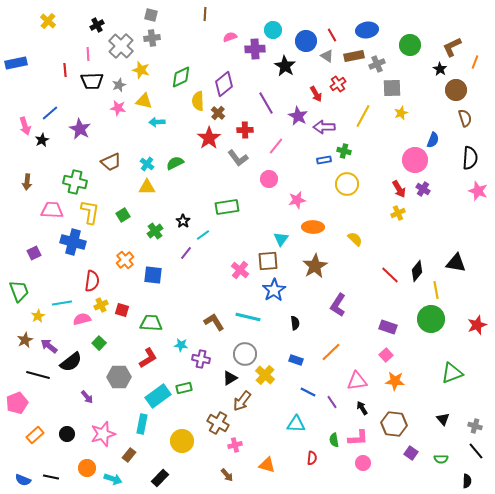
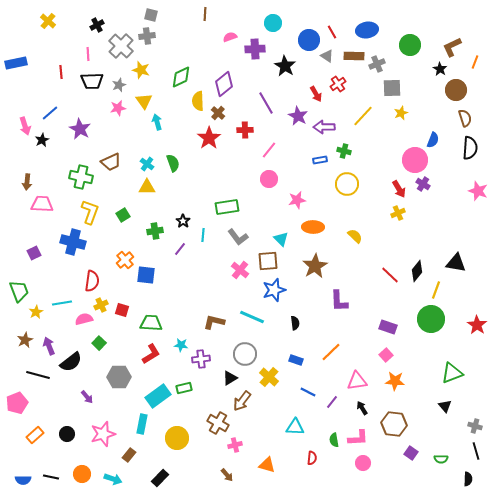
cyan circle at (273, 30): moved 7 px up
red line at (332, 35): moved 3 px up
gray cross at (152, 38): moved 5 px left, 2 px up
blue circle at (306, 41): moved 3 px right, 1 px up
brown rectangle at (354, 56): rotated 12 degrees clockwise
red line at (65, 70): moved 4 px left, 2 px down
yellow triangle at (144, 101): rotated 42 degrees clockwise
pink star at (118, 108): rotated 21 degrees counterclockwise
yellow line at (363, 116): rotated 15 degrees clockwise
cyan arrow at (157, 122): rotated 77 degrees clockwise
pink line at (276, 146): moved 7 px left, 4 px down
gray L-shape at (238, 158): moved 79 px down
black semicircle at (470, 158): moved 10 px up
blue rectangle at (324, 160): moved 4 px left
green semicircle at (175, 163): moved 2 px left; rotated 96 degrees clockwise
green cross at (75, 182): moved 6 px right, 5 px up
purple cross at (423, 189): moved 5 px up
pink trapezoid at (52, 210): moved 10 px left, 6 px up
yellow L-shape at (90, 212): rotated 10 degrees clockwise
green cross at (155, 231): rotated 28 degrees clockwise
cyan line at (203, 235): rotated 48 degrees counterclockwise
cyan triangle at (281, 239): rotated 21 degrees counterclockwise
yellow semicircle at (355, 239): moved 3 px up
purple line at (186, 253): moved 6 px left, 4 px up
blue square at (153, 275): moved 7 px left
blue star at (274, 290): rotated 15 degrees clockwise
yellow line at (436, 290): rotated 30 degrees clockwise
purple L-shape at (338, 305): moved 1 px right, 4 px up; rotated 35 degrees counterclockwise
yellow star at (38, 316): moved 2 px left, 4 px up
cyan line at (248, 317): moved 4 px right; rotated 10 degrees clockwise
pink semicircle at (82, 319): moved 2 px right
brown L-shape at (214, 322): rotated 45 degrees counterclockwise
red star at (477, 325): rotated 18 degrees counterclockwise
purple arrow at (49, 346): rotated 30 degrees clockwise
red L-shape at (148, 358): moved 3 px right, 4 px up
purple cross at (201, 359): rotated 18 degrees counterclockwise
yellow cross at (265, 375): moved 4 px right, 2 px down
purple line at (332, 402): rotated 72 degrees clockwise
black triangle at (443, 419): moved 2 px right, 13 px up
cyan triangle at (296, 424): moved 1 px left, 3 px down
yellow circle at (182, 441): moved 5 px left, 3 px up
black line at (476, 451): rotated 24 degrees clockwise
orange circle at (87, 468): moved 5 px left, 6 px down
blue semicircle at (23, 480): rotated 21 degrees counterclockwise
black semicircle at (467, 481): moved 1 px right, 2 px up
